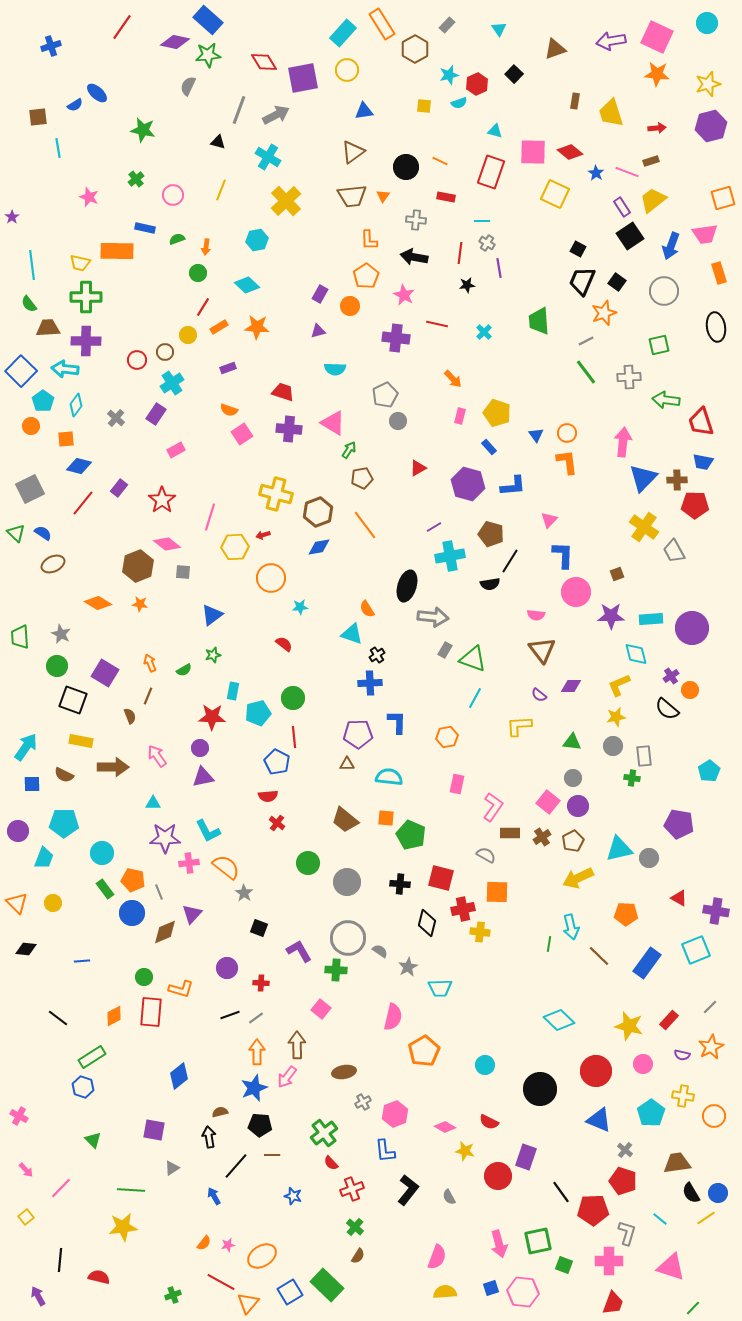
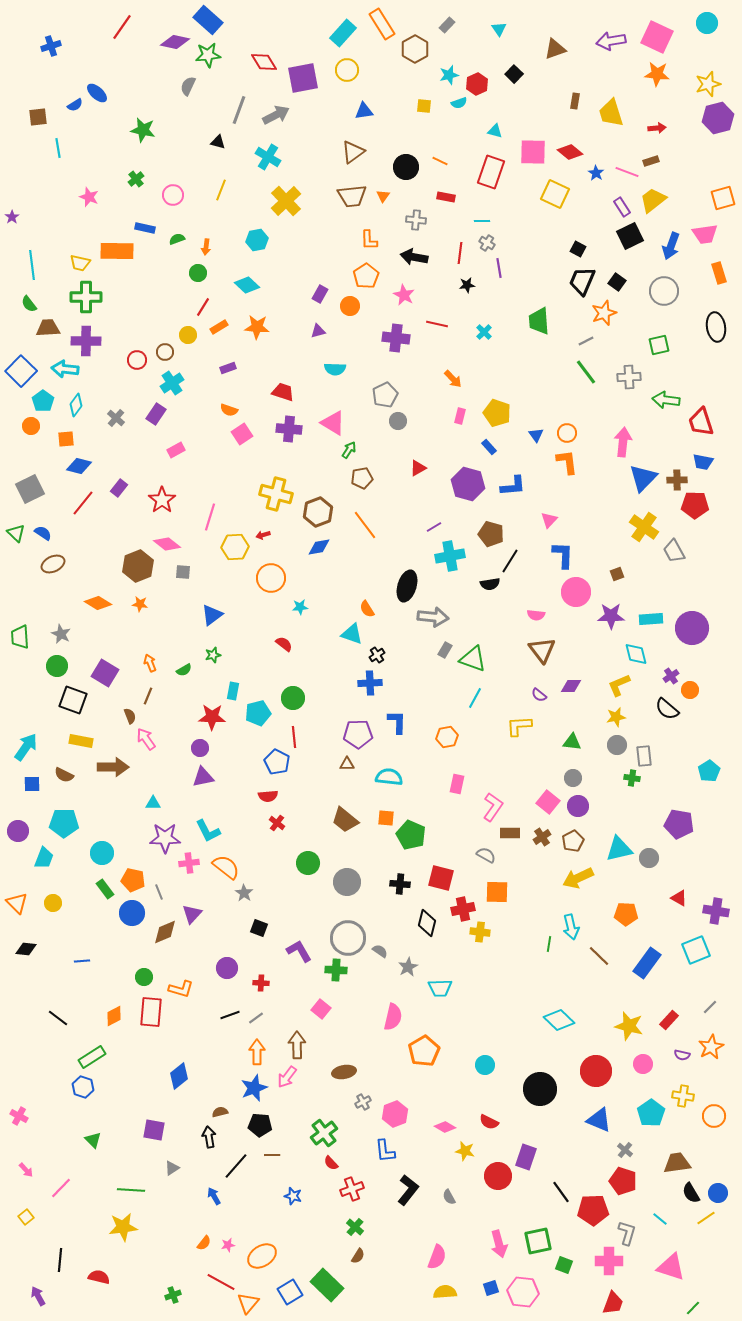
purple hexagon at (711, 126): moved 7 px right, 8 px up
black square at (630, 236): rotated 8 degrees clockwise
gray circle at (613, 746): moved 4 px right, 1 px up
pink arrow at (157, 756): moved 11 px left, 17 px up
